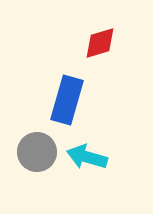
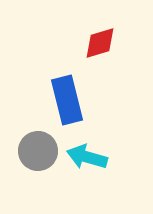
blue rectangle: rotated 30 degrees counterclockwise
gray circle: moved 1 px right, 1 px up
